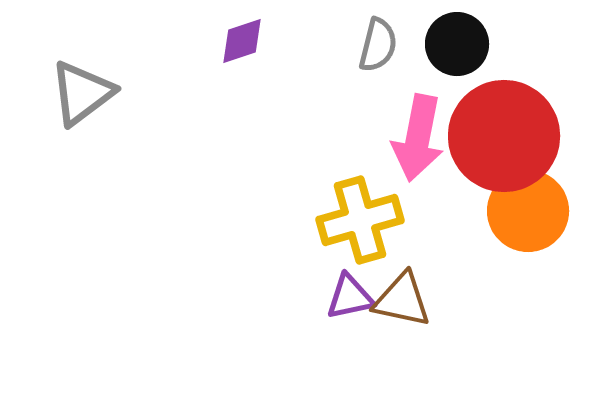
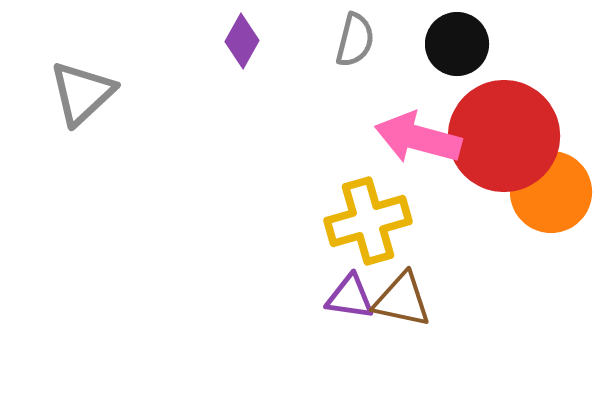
purple diamond: rotated 42 degrees counterclockwise
gray semicircle: moved 23 px left, 5 px up
gray triangle: rotated 6 degrees counterclockwise
pink arrow: rotated 94 degrees clockwise
orange circle: moved 23 px right, 19 px up
yellow cross: moved 8 px right, 1 px down
purple triangle: rotated 20 degrees clockwise
